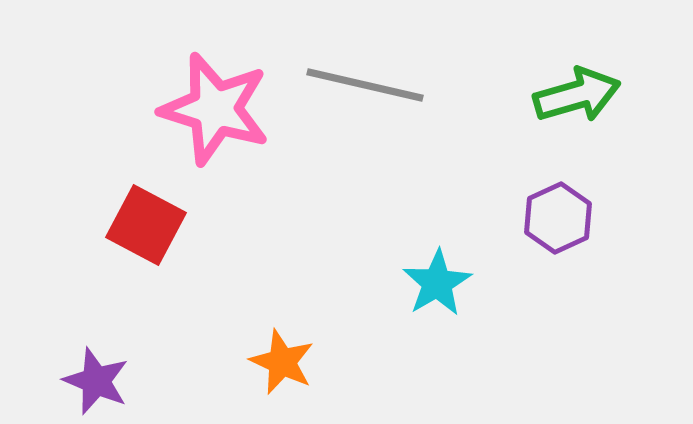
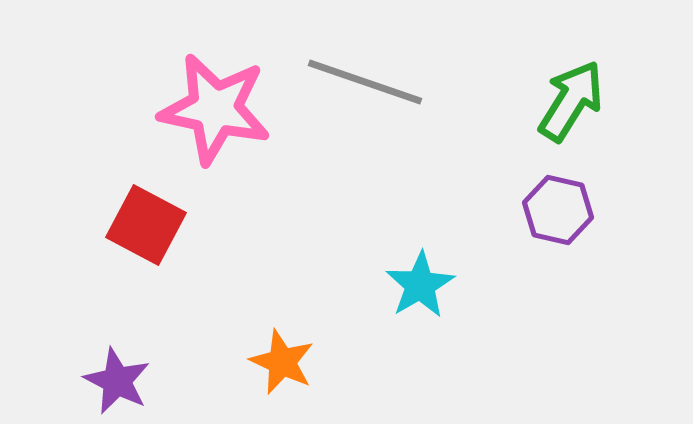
gray line: moved 3 px up; rotated 6 degrees clockwise
green arrow: moved 6 px left, 6 px down; rotated 42 degrees counterclockwise
pink star: rotated 5 degrees counterclockwise
purple hexagon: moved 8 px up; rotated 22 degrees counterclockwise
cyan star: moved 17 px left, 2 px down
purple star: moved 21 px right; rotated 4 degrees clockwise
